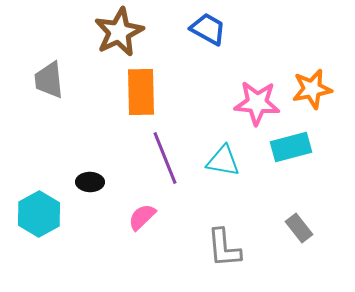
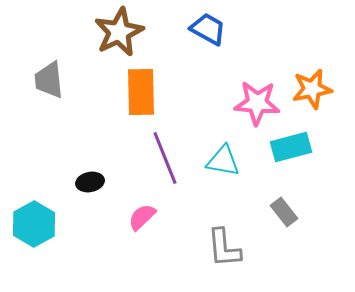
black ellipse: rotated 12 degrees counterclockwise
cyan hexagon: moved 5 px left, 10 px down
gray rectangle: moved 15 px left, 16 px up
